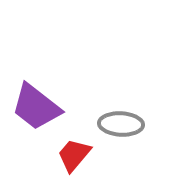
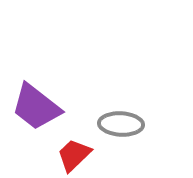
red trapezoid: rotated 6 degrees clockwise
